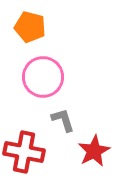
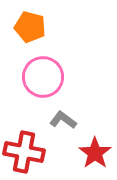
gray L-shape: rotated 36 degrees counterclockwise
red star: moved 1 px right, 2 px down; rotated 8 degrees counterclockwise
